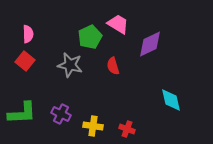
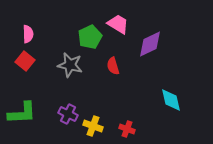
purple cross: moved 7 px right
yellow cross: rotated 12 degrees clockwise
